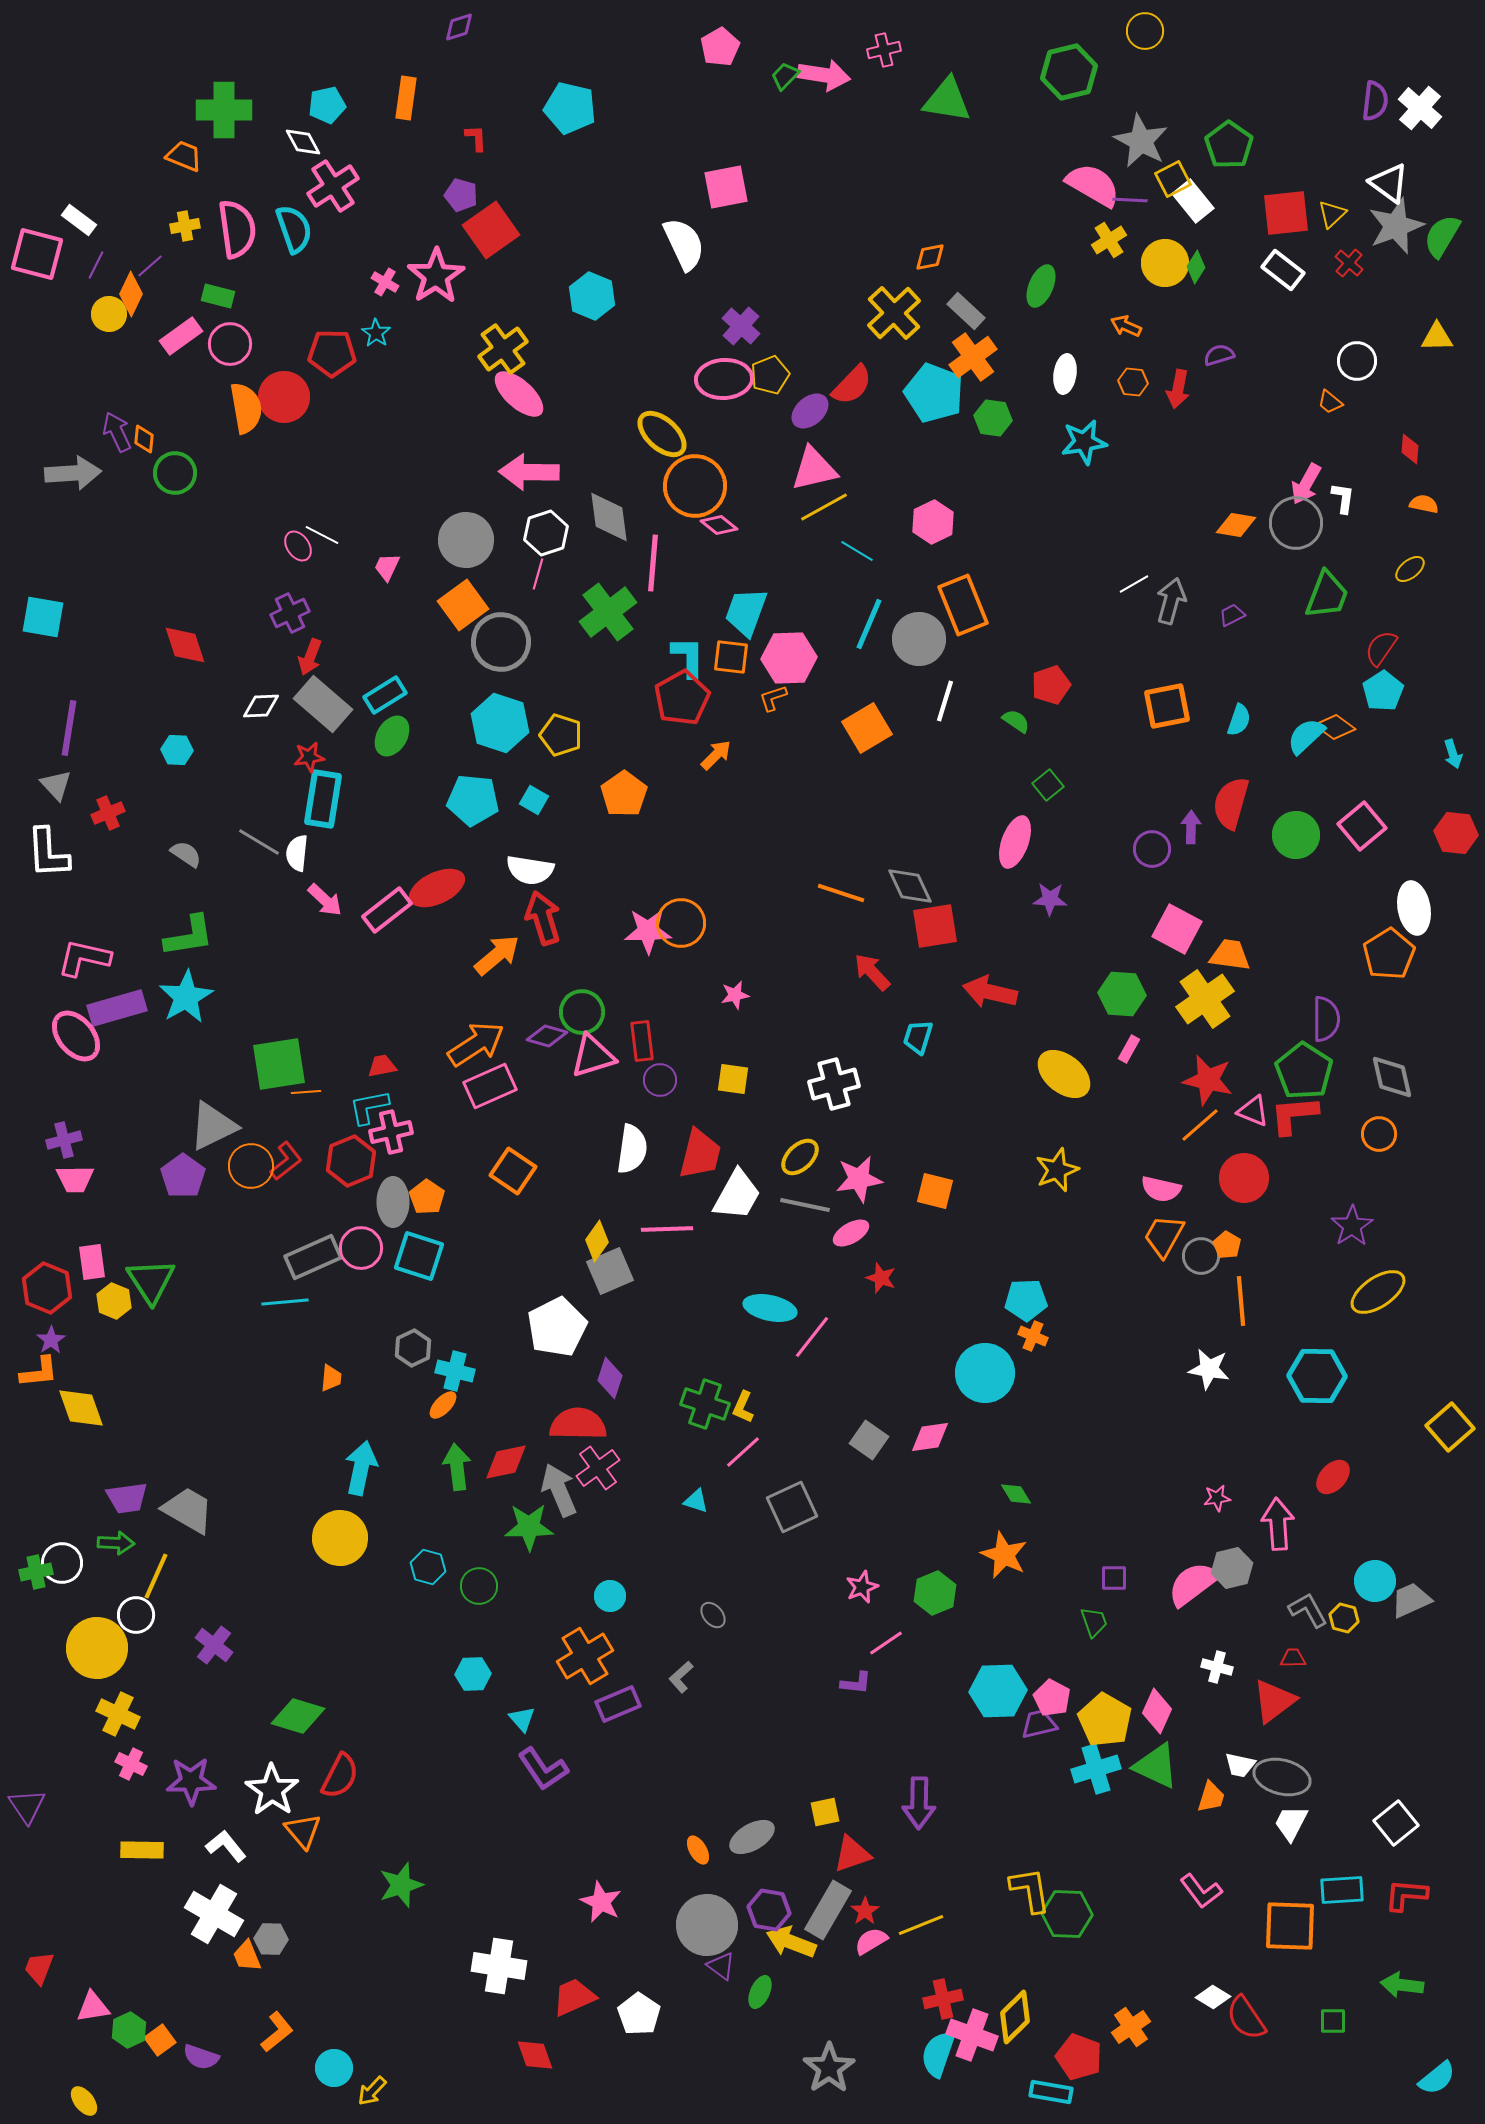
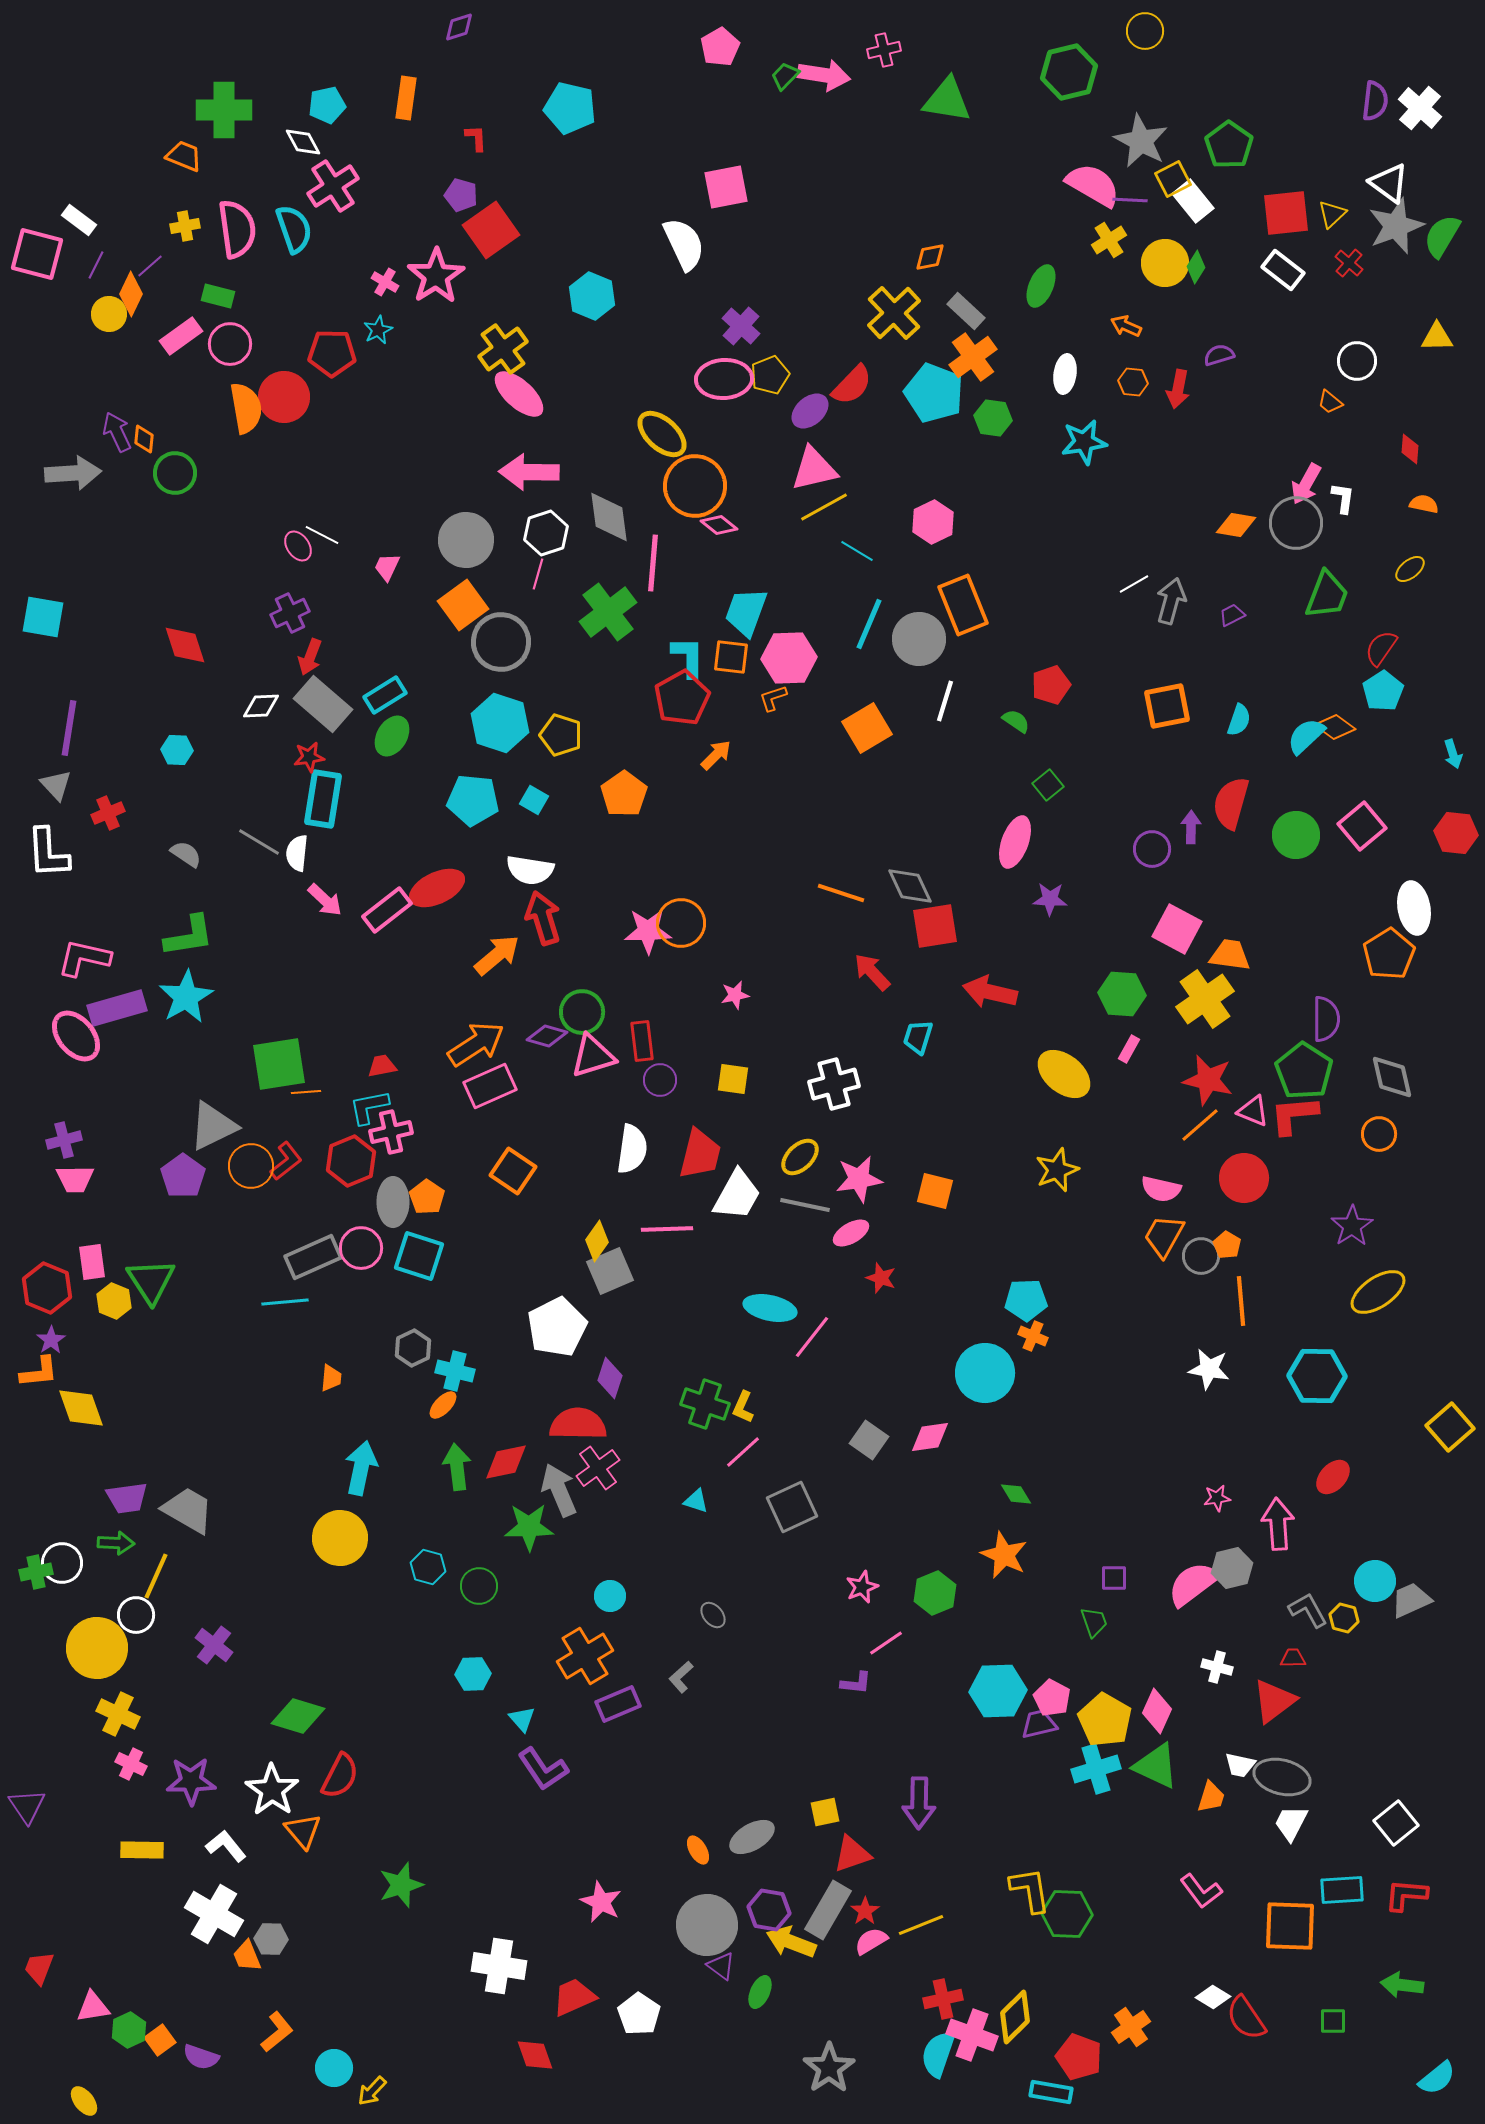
cyan star at (376, 333): moved 2 px right, 3 px up; rotated 12 degrees clockwise
